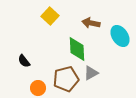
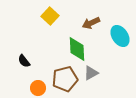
brown arrow: rotated 36 degrees counterclockwise
brown pentagon: moved 1 px left
